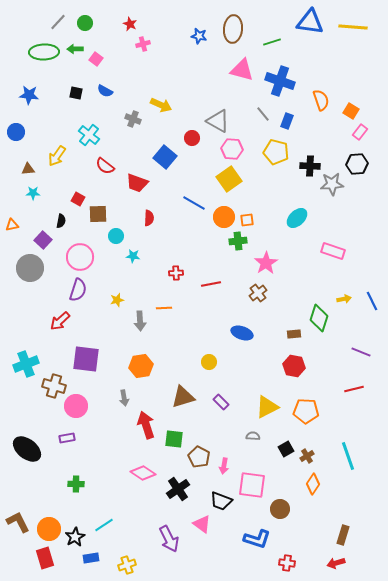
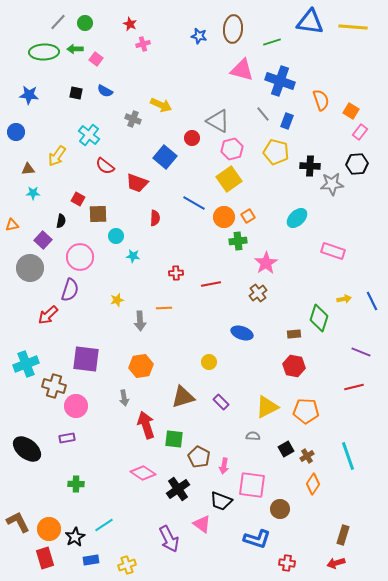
pink hexagon at (232, 149): rotated 20 degrees counterclockwise
red semicircle at (149, 218): moved 6 px right
orange square at (247, 220): moved 1 px right, 4 px up; rotated 24 degrees counterclockwise
purple semicircle at (78, 290): moved 8 px left
red arrow at (60, 321): moved 12 px left, 6 px up
red line at (354, 389): moved 2 px up
blue rectangle at (91, 558): moved 2 px down
